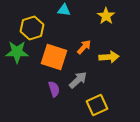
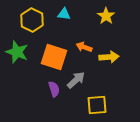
cyan triangle: moved 4 px down
yellow hexagon: moved 8 px up; rotated 15 degrees counterclockwise
orange arrow: rotated 112 degrees counterclockwise
green star: rotated 20 degrees clockwise
gray arrow: moved 2 px left
yellow square: rotated 20 degrees clockwise
